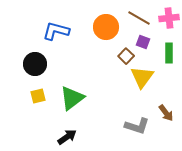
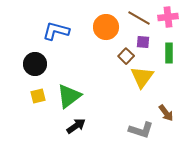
pink cross: moved 1 px left, 1 px up
purple square: rotated 16 degrees counterclockwise
green triangle: moved 3 px left, 2 px up
gray L-shape: moved 4 px right, 4 px down
black arrow: moved 9 px right, 11 px up
